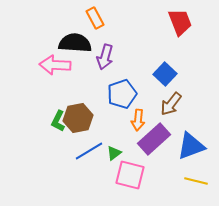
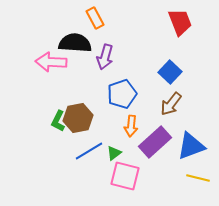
pink arrow: moved 4 px left, 3 px up
blue square: moved 5 px right, 2 px up
orange arrow: moved 7 px left, 6 px down
purple rectangle: moved 1 px right, 3 px down
pink square: moved 5 px left, 1 px down
yellow line: moved 2 px right, 3 px up
